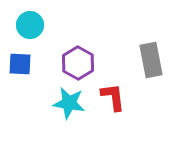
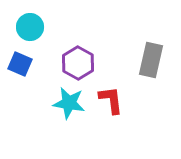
cyan circle: moved 2 px down
gray rectangle: rotated 24 degrees clockwise
blue square: rotated 20 degrees clockwise
red L-shape: moved 2 px left, 3 px down
